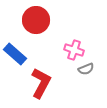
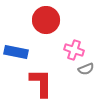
red circle: moved 10 px right
blue rectangle: moved 1 px right, 2 px up; rotated 30 degrees counterclockwise
red L-shape: rotated 28 degrees counterclockwise
